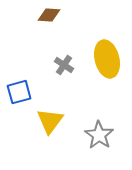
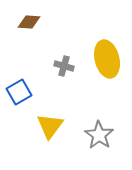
brown diamond: moved 20 px left, 7 px down
gray cross: moved 1 px down; rotated 18 degrees counterclockwise
blue square: rotated 15 degrees counterclockwise
yellow triangle: moved 5 px down
